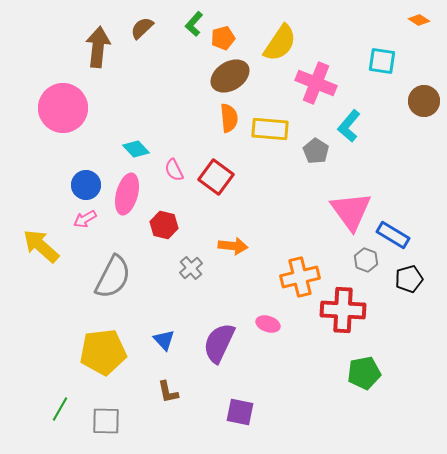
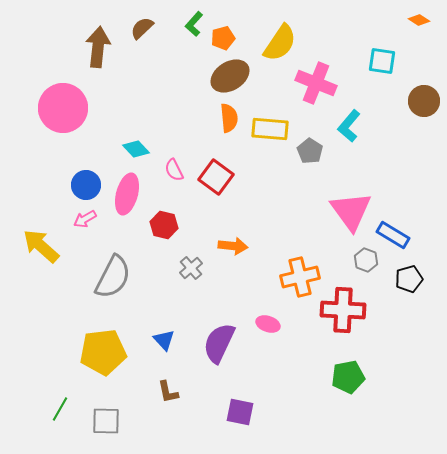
gray pentagon at (316, 151): moved 6 px left
green pentagon at (364, 373): moved 16 px left, 4 px down
